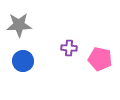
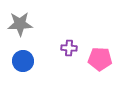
gray star: moved 1 px right, 1 px up
pink pentagon: rotated 10 degrees counterclockwise
